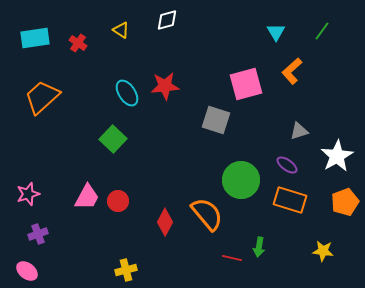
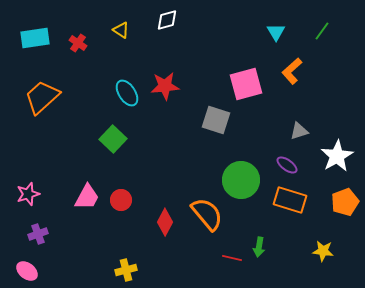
red circle: moved 3 px right, 1 px up
